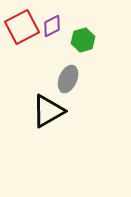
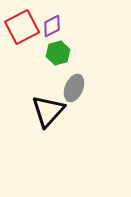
green hexagon: moved 25 px left, 13 px down
gray ellipse: moved 6 px right, 9 px down
black triangle: rotated 18 degrees counterclockwise
